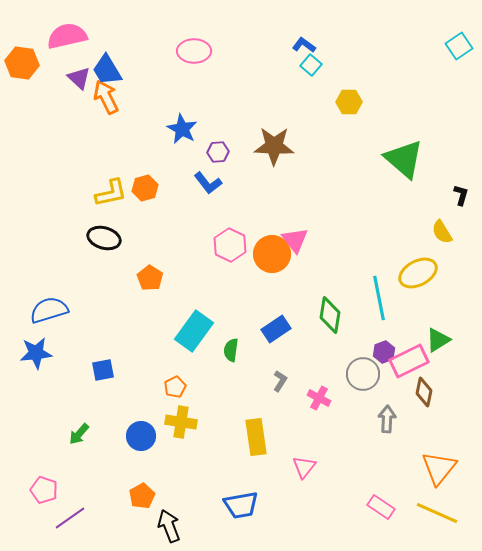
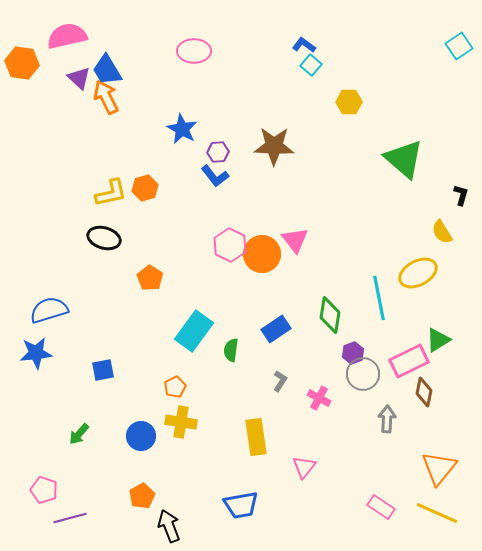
blue L-shape at (208, 183): moved 7 px right, 7 px up
orange circle at (272, 254): moved 10 px left
purple hexagon at (384, 352): moved 31 px left, 1 px down
purple line at (70, 518): rotated 20 degrees clockwise
